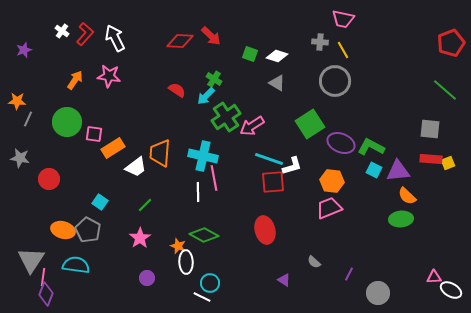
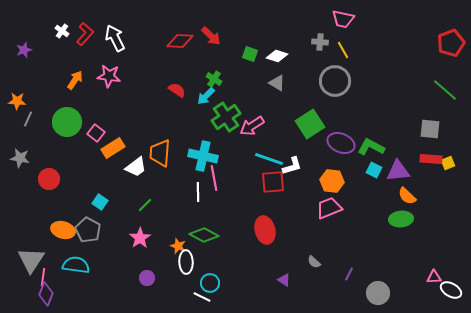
pink square at (94, 134): moved 2 px right, 1 px up; rotated 30 degrees clockwise
